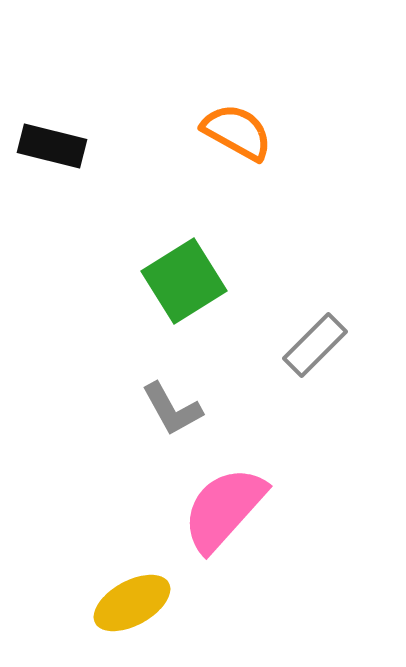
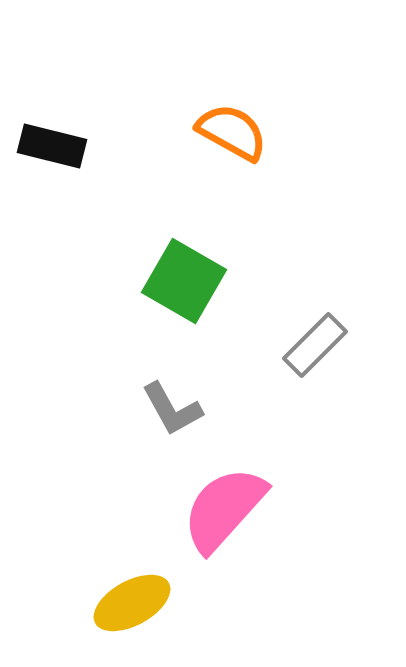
orange semicircle: moved 5 px left
green square: rotated 28 degrees counterclockwise
